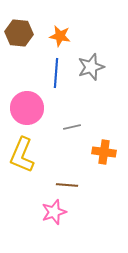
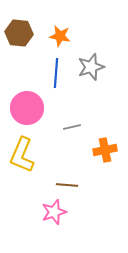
orange cross: moved 1 px right, 2 px up; rotated 20 degrees counterclockwise
